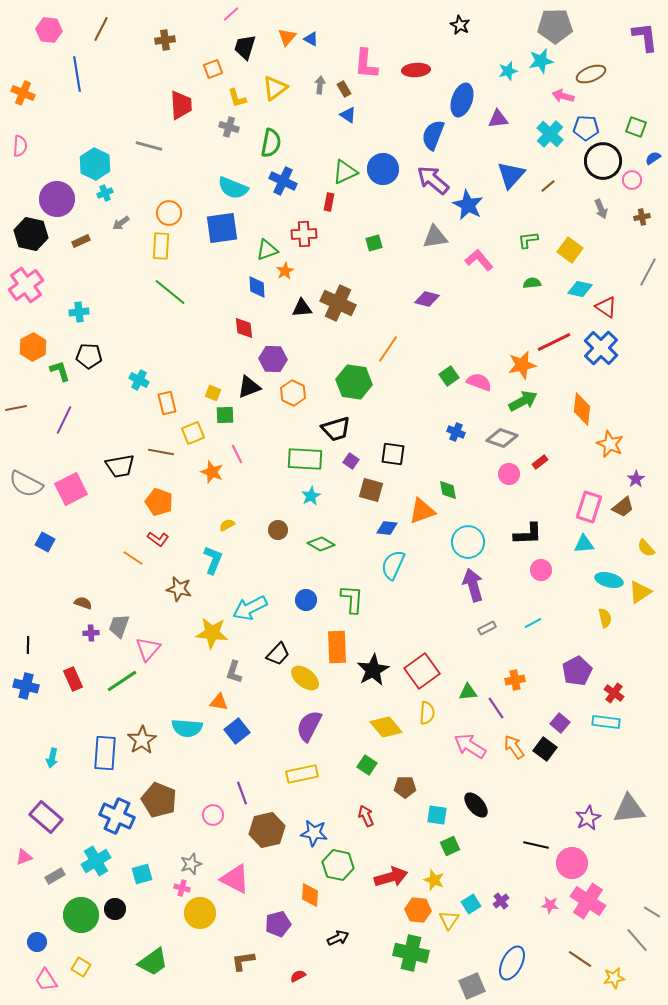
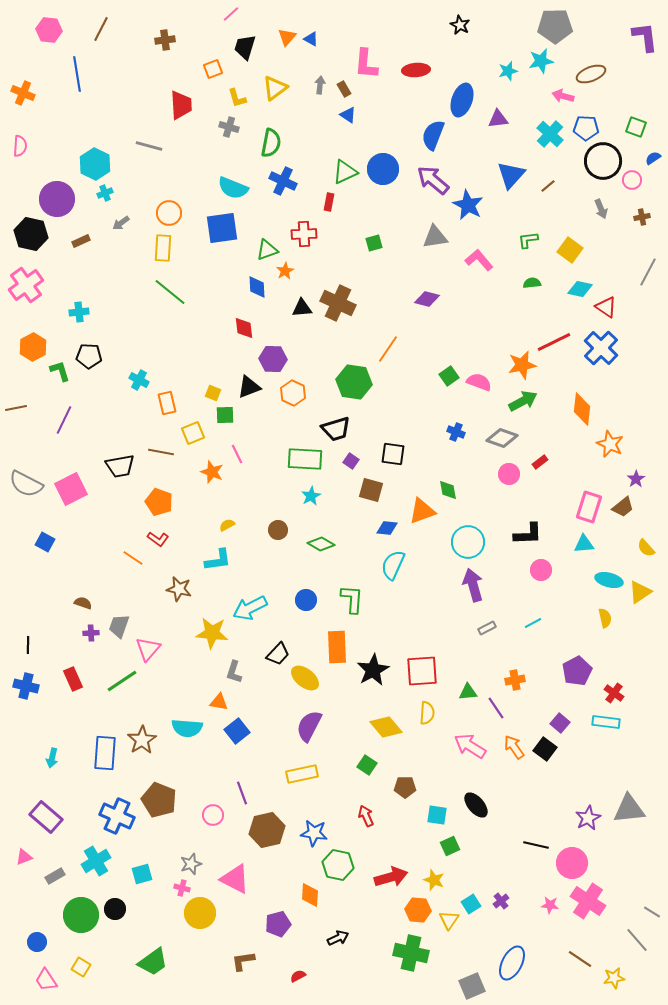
yellow rectangle at (161, 246): moved 2 px right, 2 px down
cyan L-shape at (213, 560): moved 5 px right; rotated 60 degrees clockwise
red square at (422, 671): rotated 32 degrees clockwise
